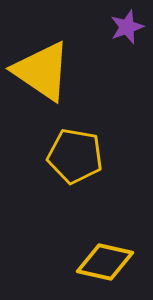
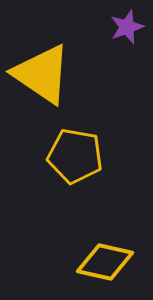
yellow triangle: moved 3 px down
